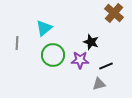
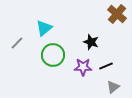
brown cross: moved 3 px right, 1 px down
gray line: rotated 40 degrees clockwise
purple star: moved 3 px right, 7 px down
gray triangle: moved 14 px right, 3 px down; rotated 24 degrees counterclockwise
